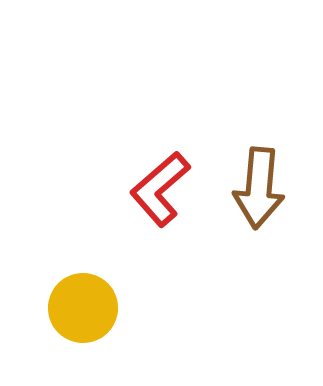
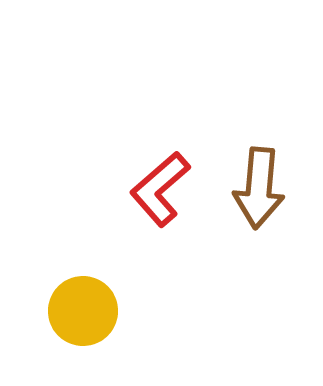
yellow circle: moved 3 px down
